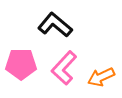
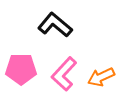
pink pentagon: moved 5 px down
pink L-shape: moved 6 px down
